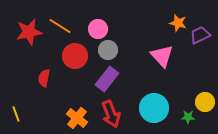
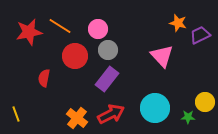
cyan circle: moved 1 px right
red arrow: rotated 96 degrees counterclockwise
